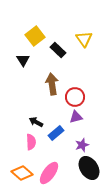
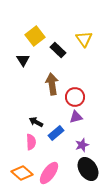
black ellipse: moved 1 px left, 1 px down
